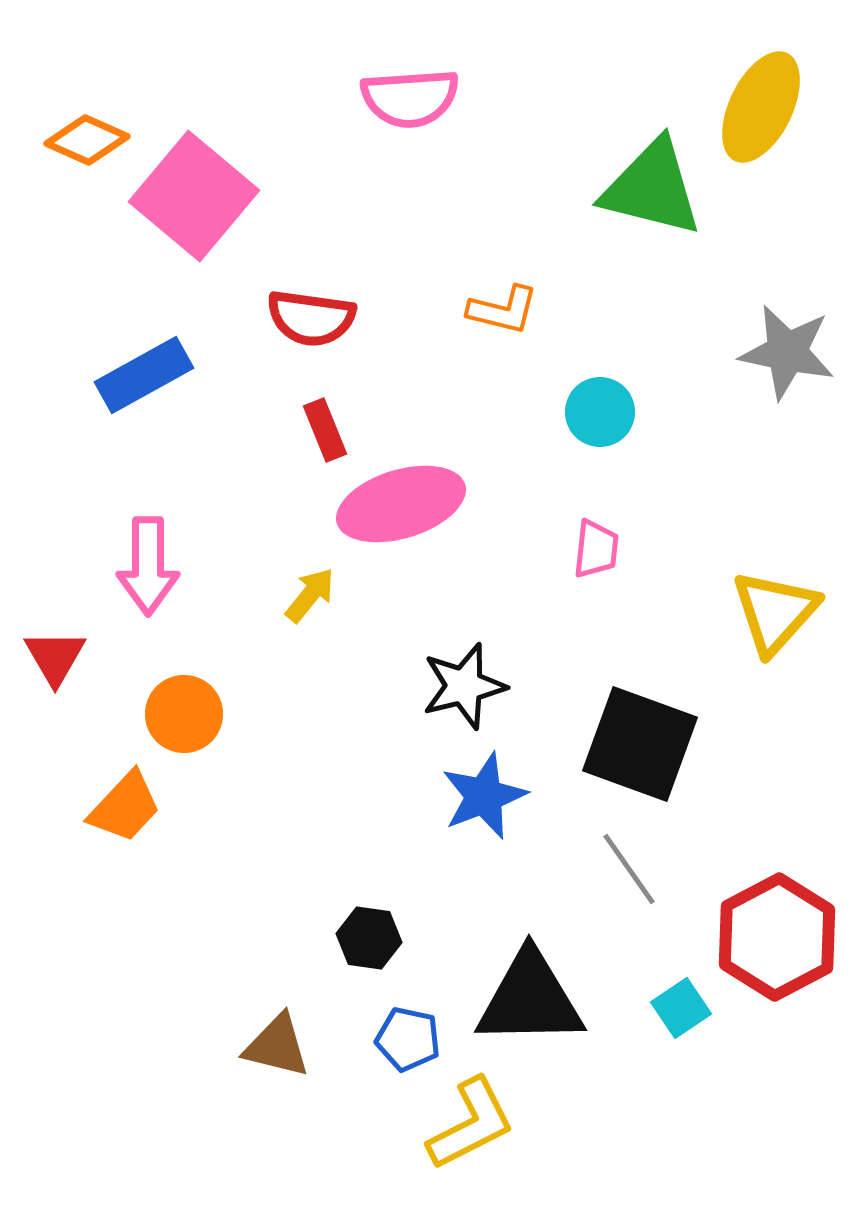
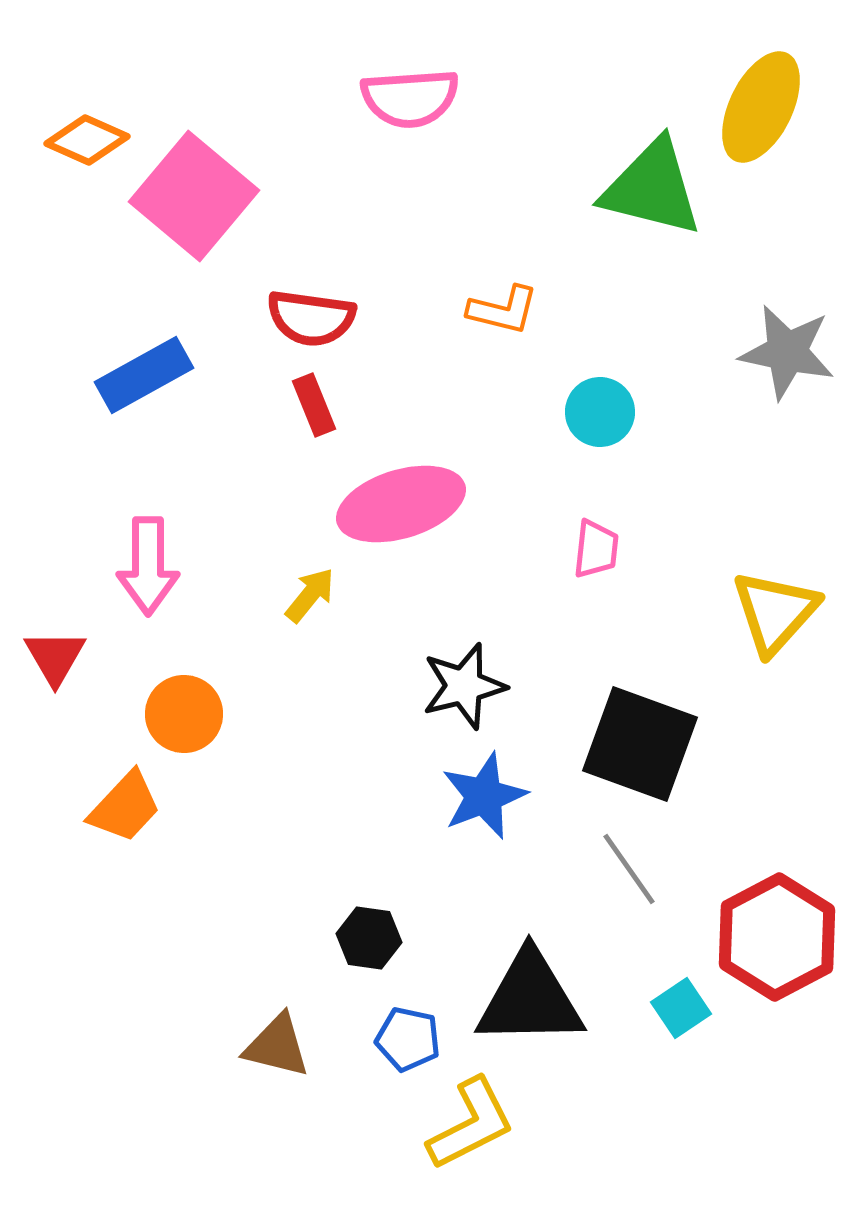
red rectangle: moved 11 px left, 25 px up
